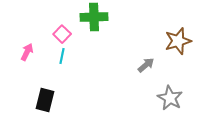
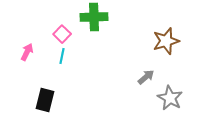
brown star: moved 12 px left
gray arrow: moved 12 px down
